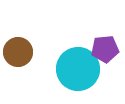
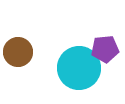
cyan circle: moved 1 px right, 1 px up
